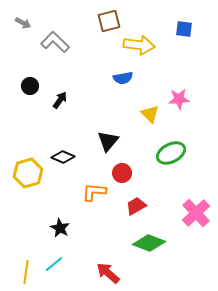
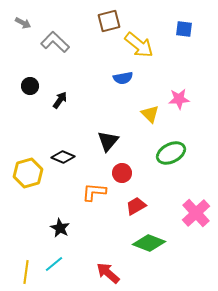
yellow arrow: rotated 32 degrees clockwise
